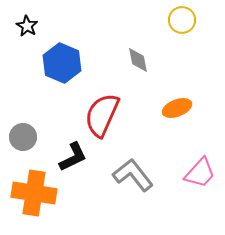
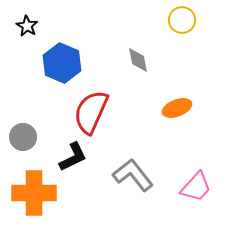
red semicircle: moved 11 px left, 3 px up
pink trapezoid: moved 4 px left, 14 px down
orange cross: rotated 9 degrees counterclockwise
